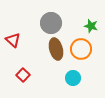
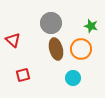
red square: rotated 32 degrees clockwise
